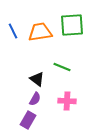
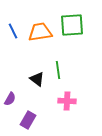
green line: moved 4 px left, 3 px down; rotated 60 degrees clockwise
purple semicircle: moved 25 px left
